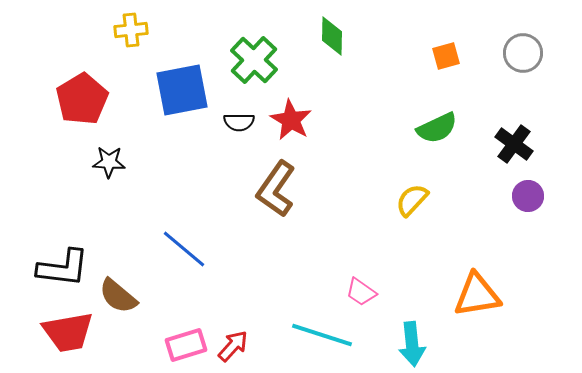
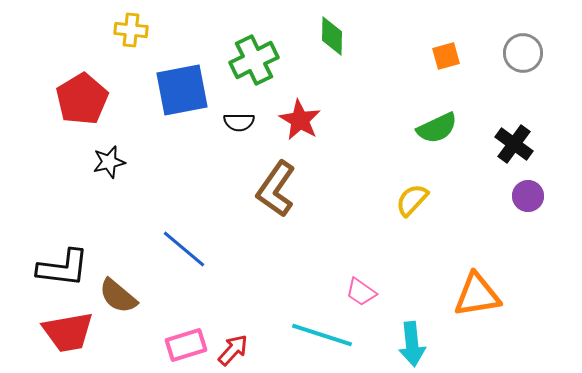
yellow cross: rotated 12 degrees clockwise
green cross: rotated 21 degrees clockwise
red star: moved 9 px right
black star: rotated 16 degrees counterclockwise
red arrow: moved 4 px down
